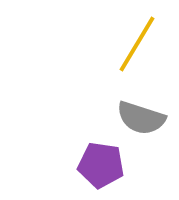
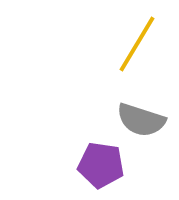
gray semicircle: moved 2 px down
